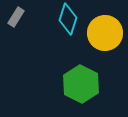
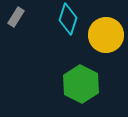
yellow circle: moved 1 px right, 2 px down
